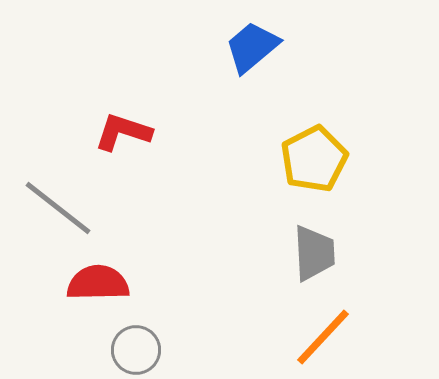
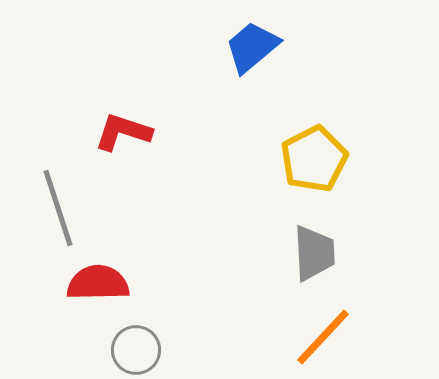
gray line: rotated 34 degrees clockwise
